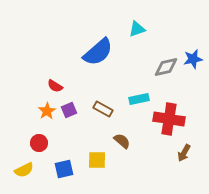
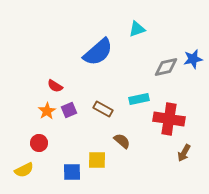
blue square: moved 8 px right, 3 px down; rotated 12 degrees clockwise
